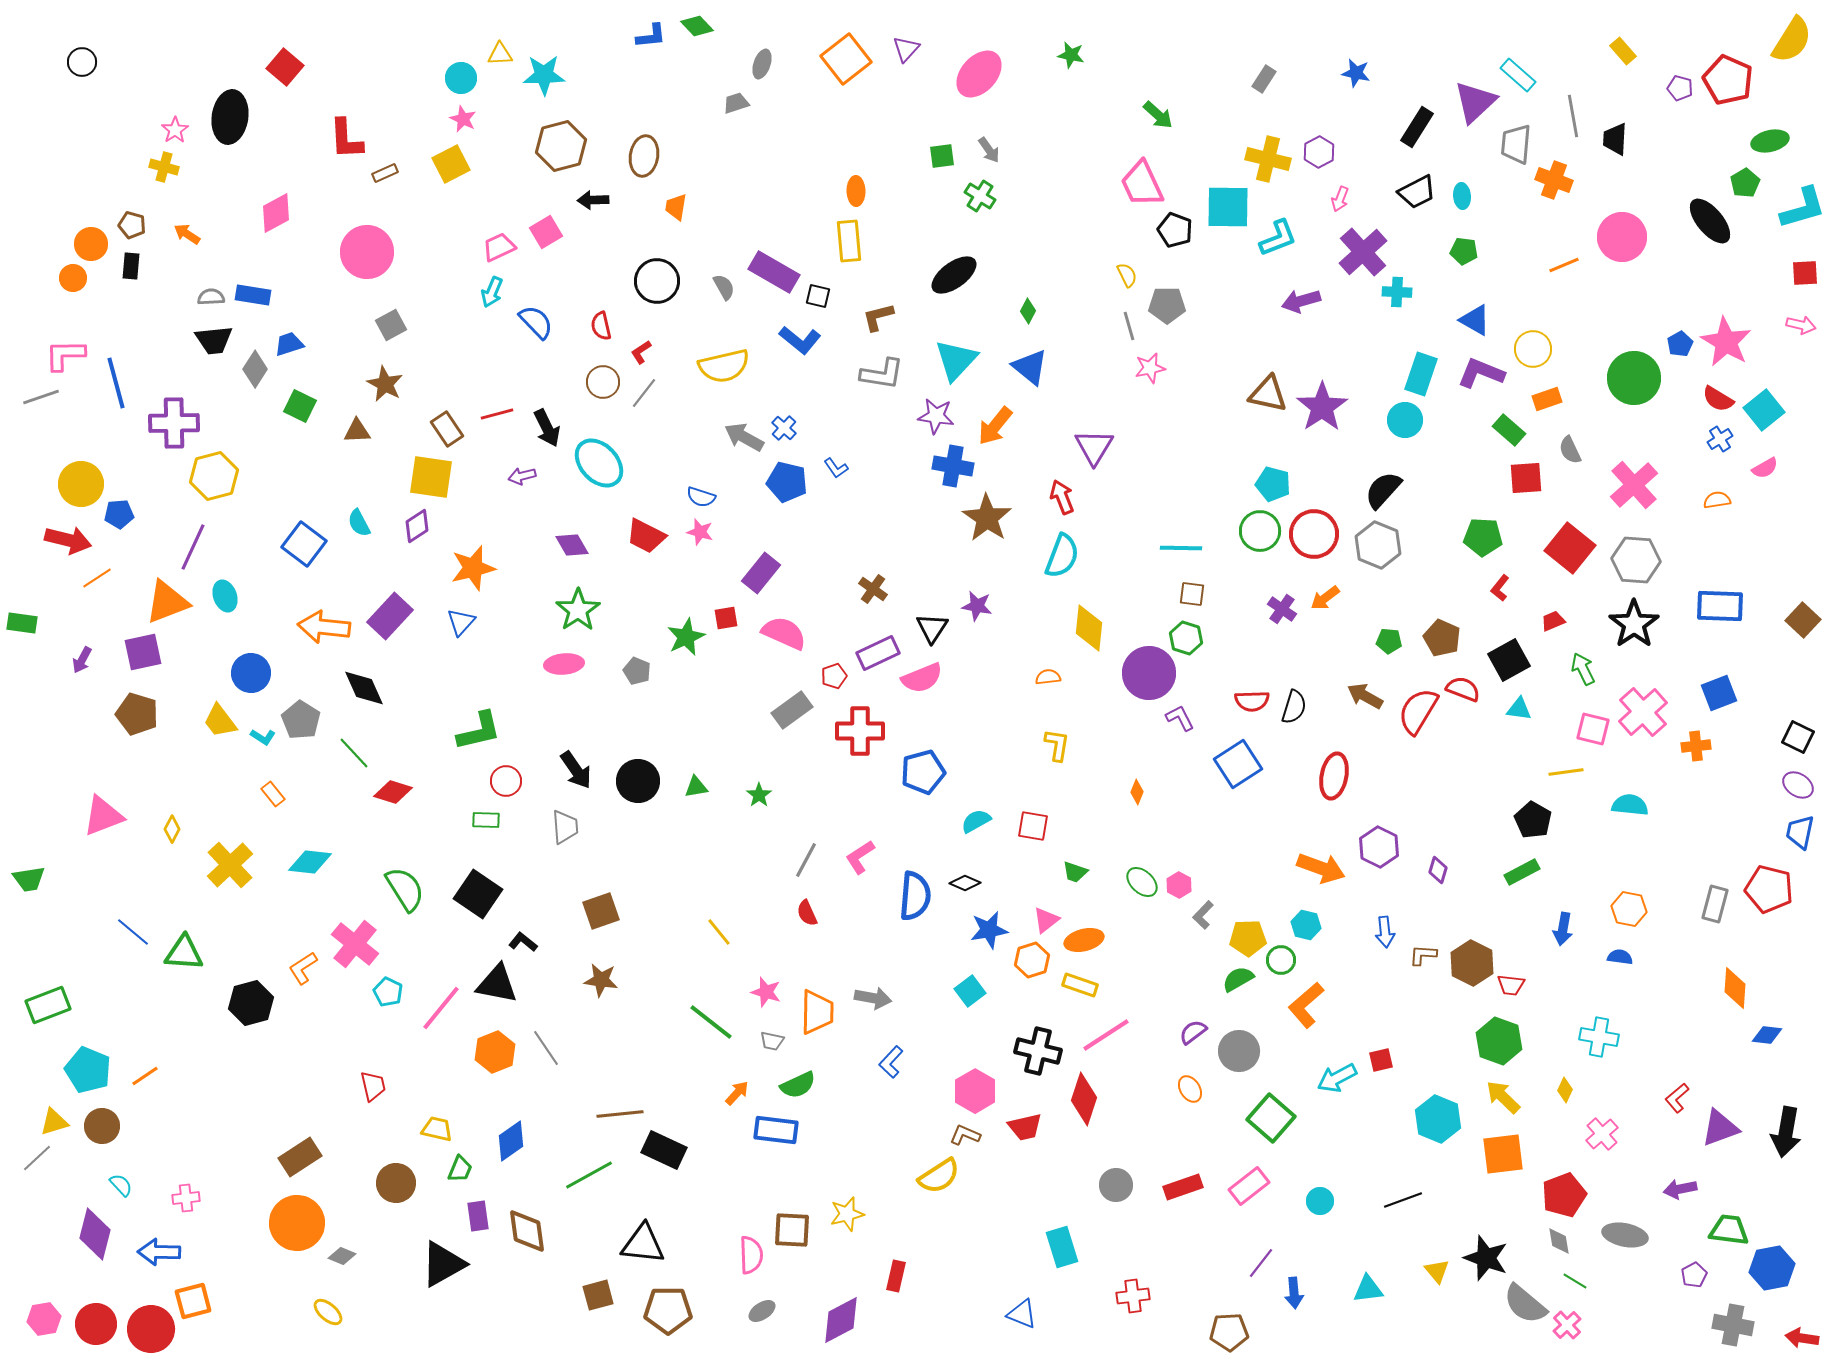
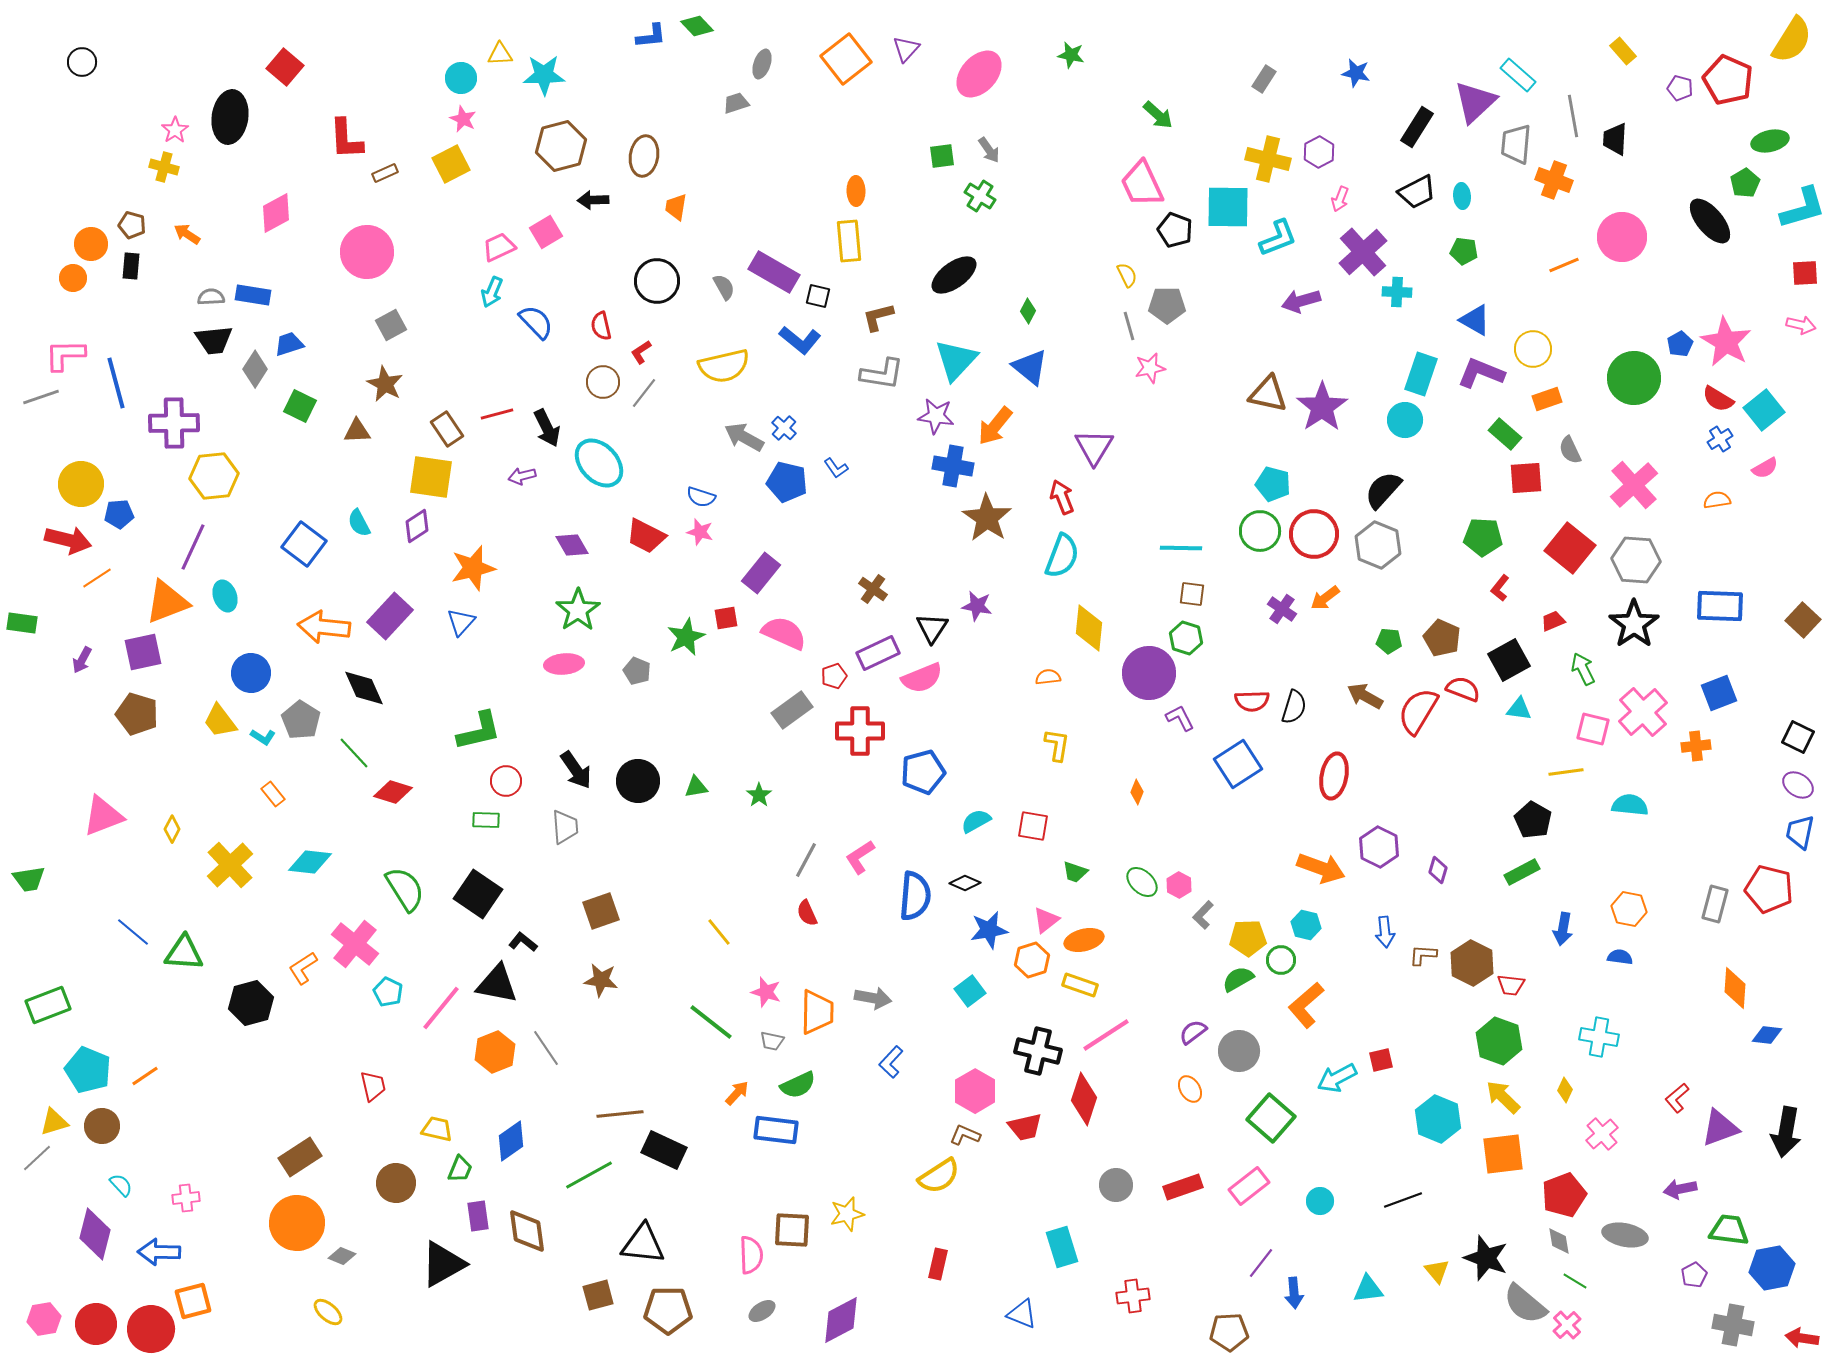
green rectangle at (1509, 430): moved 4 px left, 4 px down
yellow hexagon at (214, 476): rotated 9 degrees clockwise
red rectangle at (896, 1276): moved 42 px right, 12 px up
